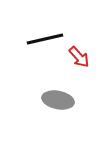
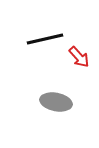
gray ellipse: moved 2 px left, 2 px down
